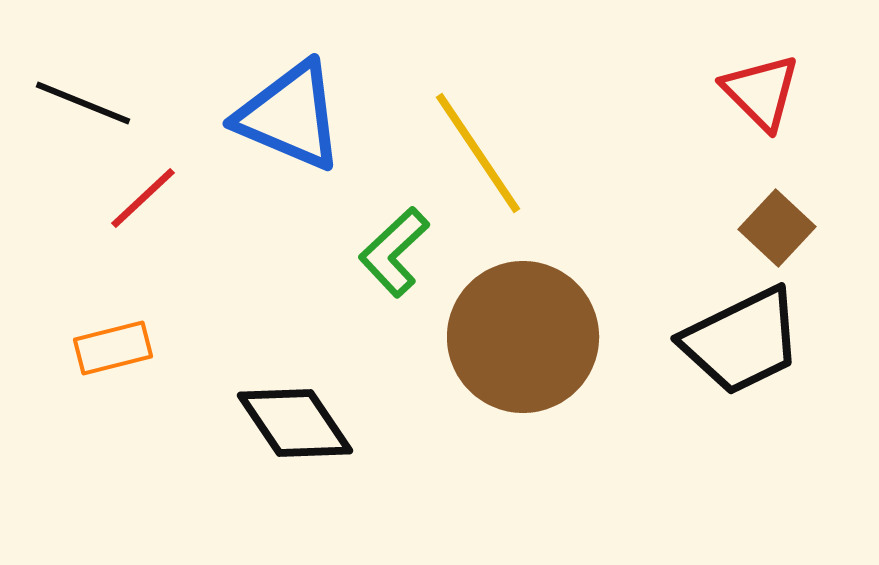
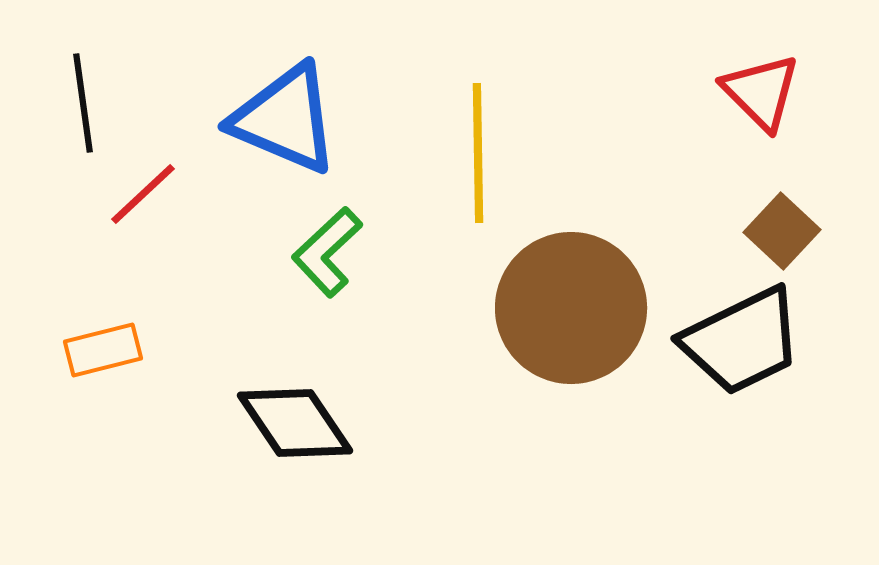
black line: rotated 60 degrees clockwise
blue triangle: moved 5 px left, 3 px down
yellow line: rotated 33 degrees clockwise
red line: moved 4 px up
brown square: moved 5 px right, 3 px down
green L-shape: moved 67 px left
brown circle: moved 48 px right, 29 px up
orange rectangle: moved 10 px left, 2 px down
